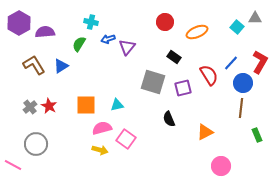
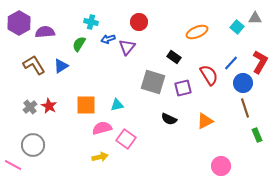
red circle: moved 26 px left
brown line: moved 4 px right; rotated 24 degrees counterclockwise
black semicircle: rotated 42 degrees counterclockwise
orange triangle: moved 11 px up
gray circle: moved 3 px left, 1 px down
yellow arrow: moved 7 px down; rotated 28 degrees counterclockwise
